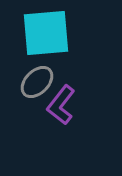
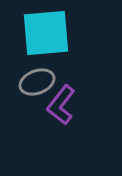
gray ellipse: rotated 24 degrees clockwise
